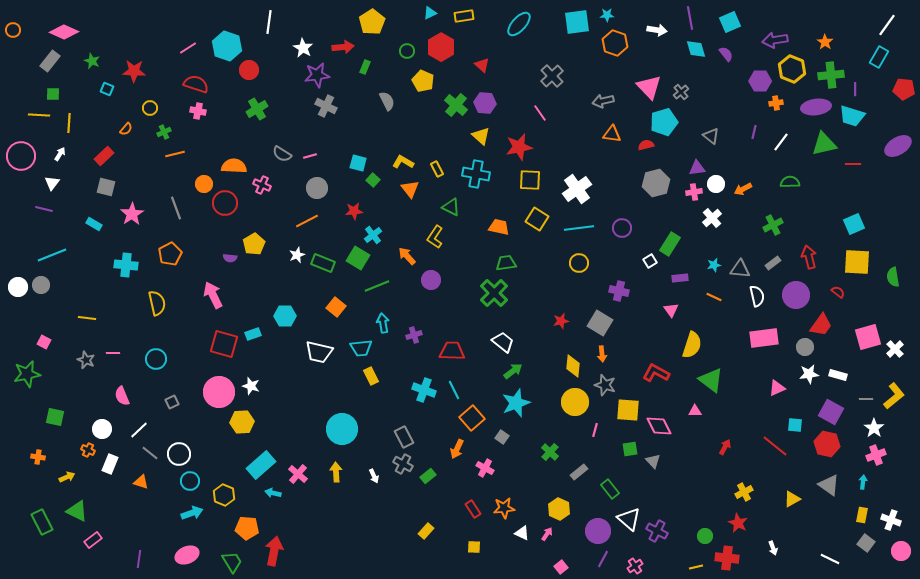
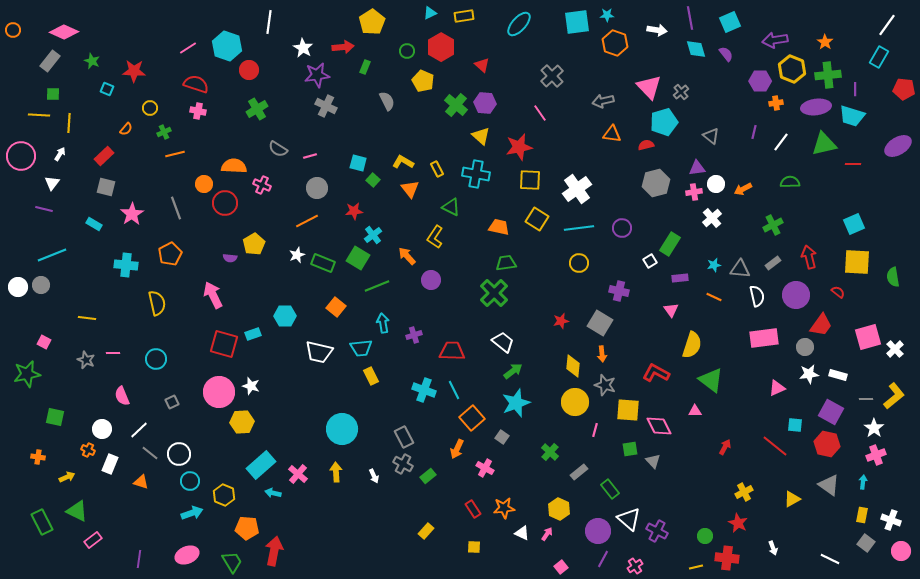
green cross at (831, 75): moved 3 px left
gray semicircle at (282, 154): moved 4 px left, 5 px up
